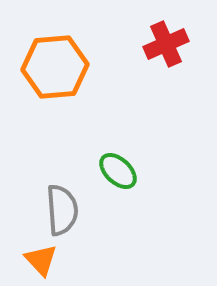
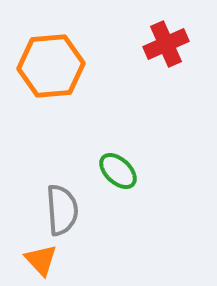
orange hexagon: moved 4 px left, 1 px up
